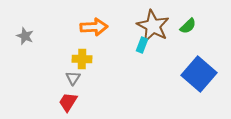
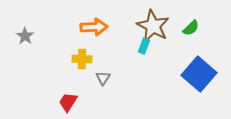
green semicircle: moved 3 px right, 2 px down
gray star: rotated 12 degrees clockwise
cyan rectangle: moved 2 px right, 1 px down
gray triangle: moved 30 px right
